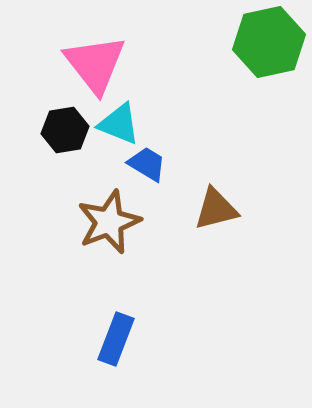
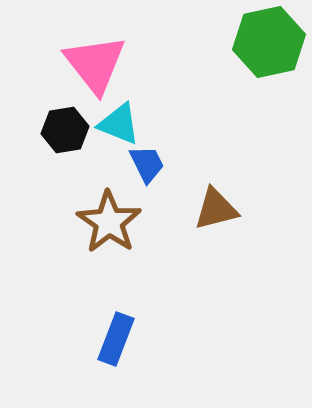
blue trapezoid: rotated 33 degrees clockwise
brown star: rotated 16 degrees counterclockwise
